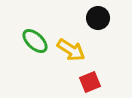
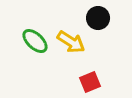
yellow arrow: moved 8 px up
